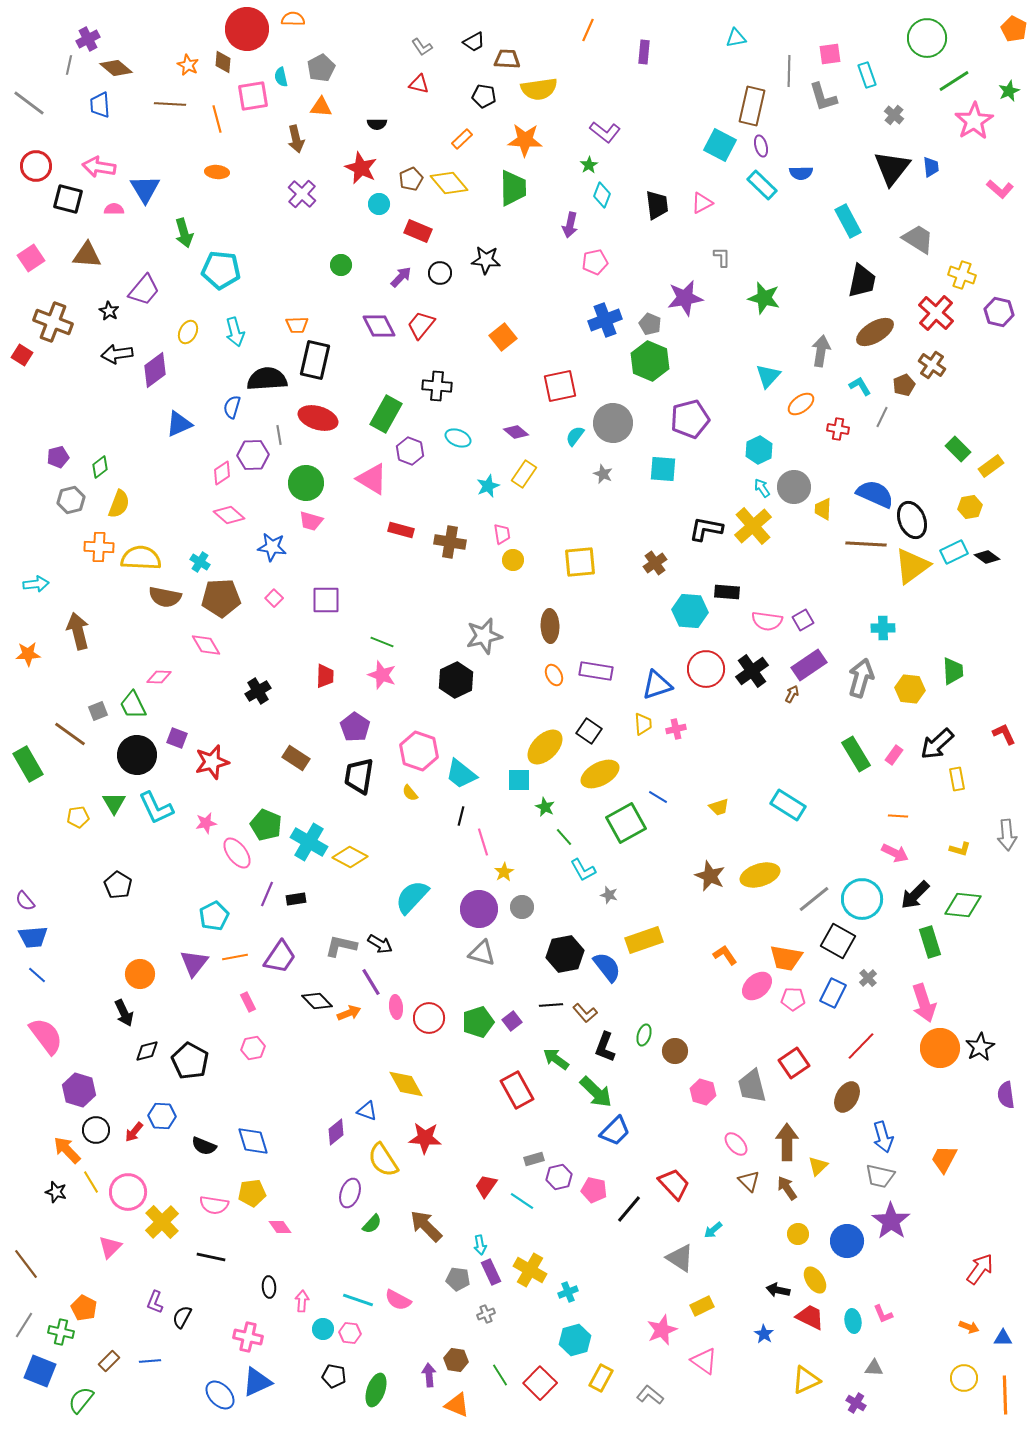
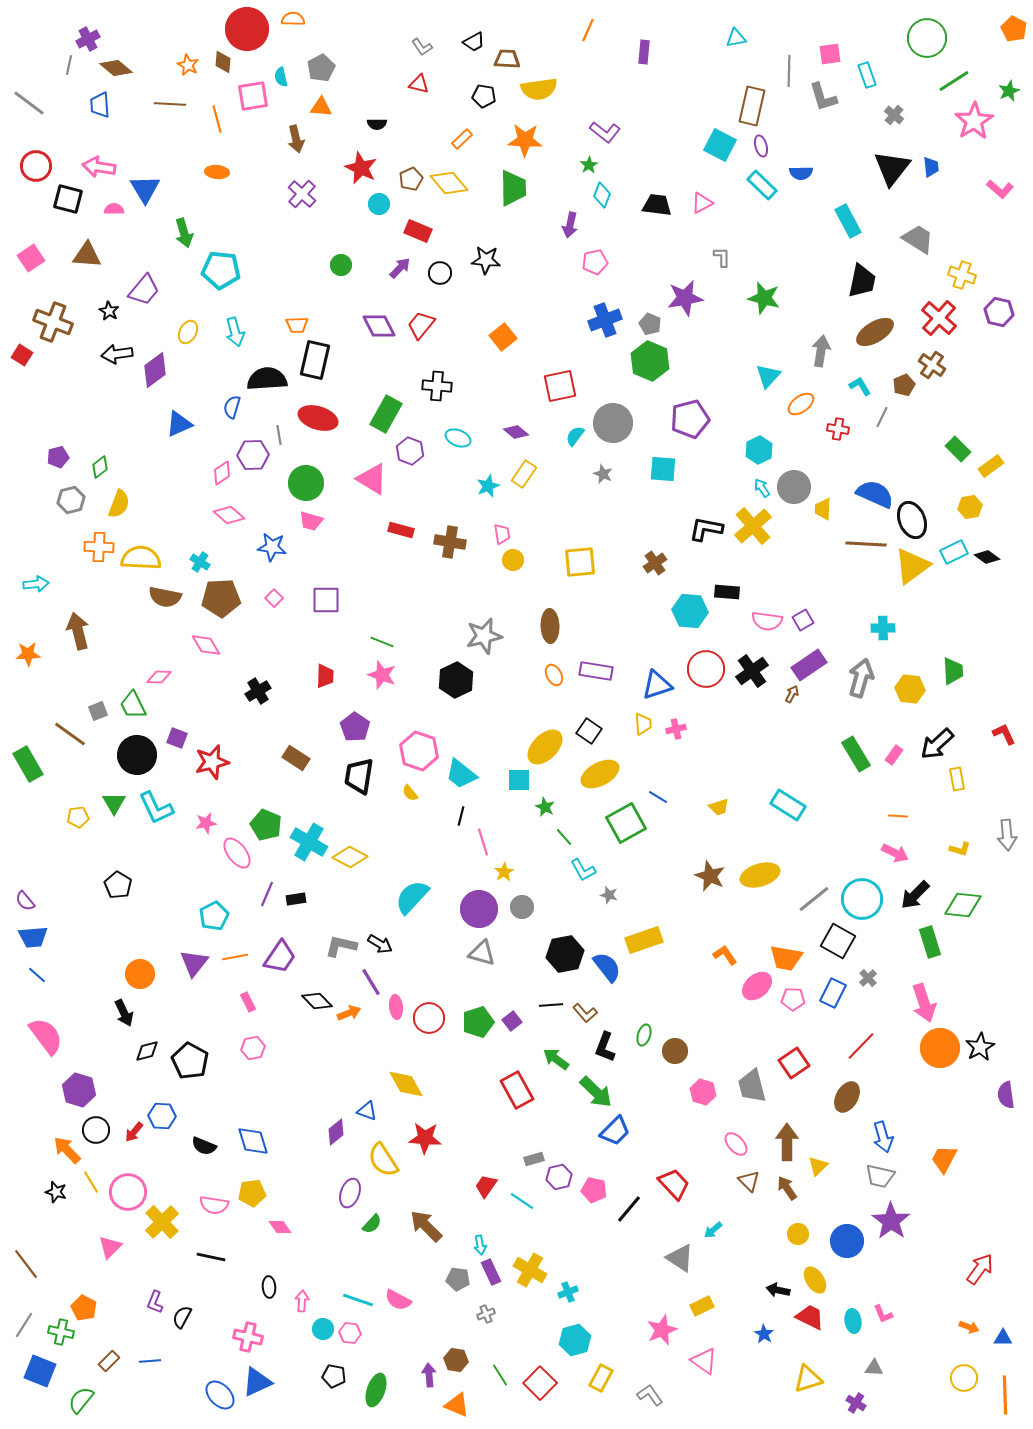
black trapezoid at (657, 205): rotated 76 degrees counterclockwise
purple arrow at (401, 277): moved 1 px left, 9 px up
red cross at (936, 313): moved 3 px right, 5 px down
yellow triangle at (806, 1380): moved 2 px right, 1 px up; rotated 8 degrees clockwise
gray L-shape at (650, 1395): rotated 16 degrees clockwise
